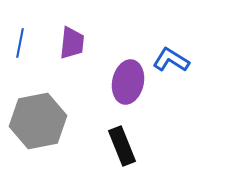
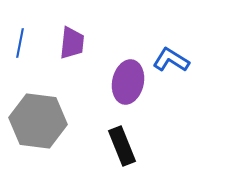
gray hexagon: rotated 18 degrees clockwise
